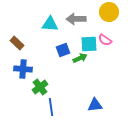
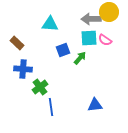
gray arrow: moved 15 px right
cyan square: moved 6 px up
green arrow: rotated 24 degrees counterclockwise
